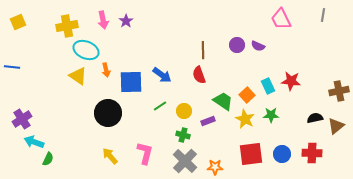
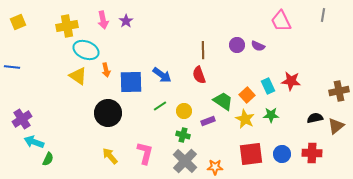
pink trapezoid: moved 2 px down
